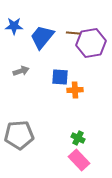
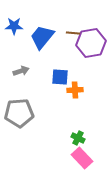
gray pentagon: moved 22 px up
pink rectangle: moved 3 px right, 2 px up
